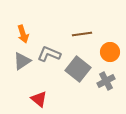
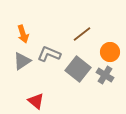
brown line: rotated 30 degrees counterclockwise
gray cross: moved 1 px left, 6 px up; rotated 30 degrees counterclockwise
red triangle: moved 3 px left, 2 px down
